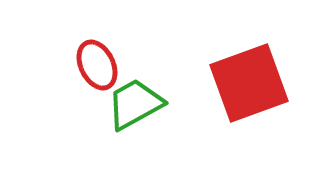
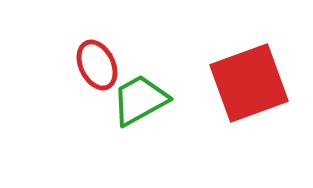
green trapezoid: moved 5 px right, 4 px up
